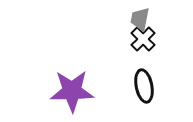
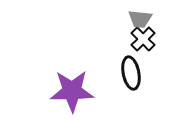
gray trapezoid: rotated 95 degrees counterclockwise
black ellipse: moved 13 px left, 13 px up
